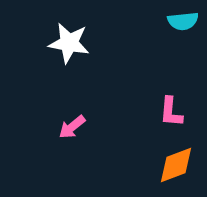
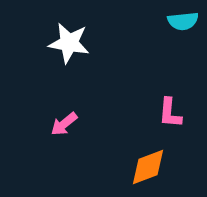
pink L-shape: moved 1 px left, 1 px down
pink arrow: moved 8 px left, 3 px up
orange diamond: moved 28 px left, 2 px down
